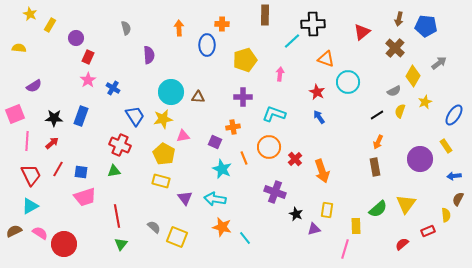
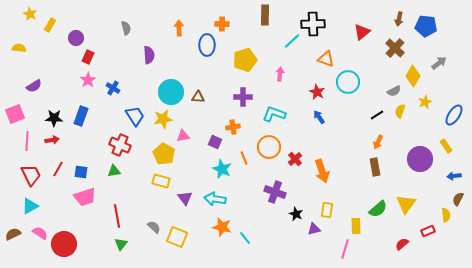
red arrow at (52, 143): moved 3 px up; rotated 32 degrees clockwise
brown semicircle at (14, 231): moved 1 px left, 3 px down
